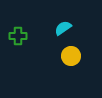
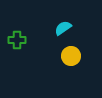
green cross: moved 1 px left, 4 px down
